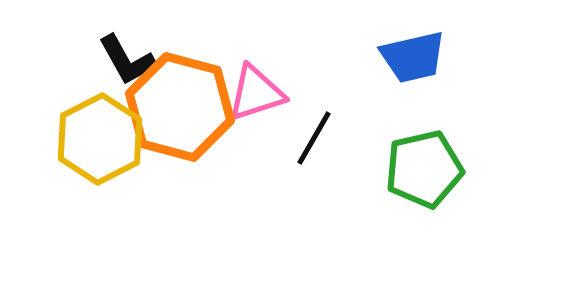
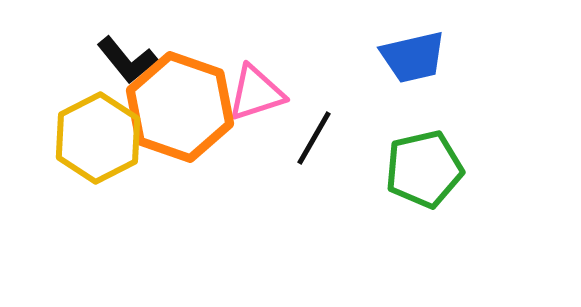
black L-shape: rotated 10 degrees counterclockwise
orange hexagon: rotated 4 degrees clockwise
yellow hexagon: moved 2 px left, 1 px up
